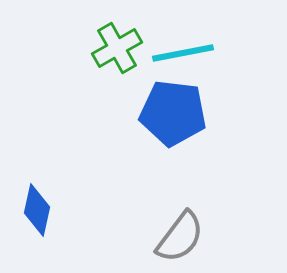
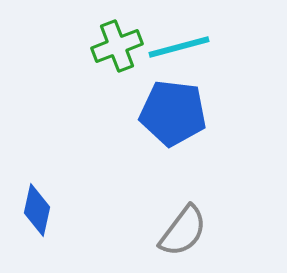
green cross: moved 2 px up; rotated 9 degrees clockwise
cyan line: moved 4 px left, 6 px up; rotated 4 degrees counterclockwise
gray semicircle: moved 3 px right, 6 px up
